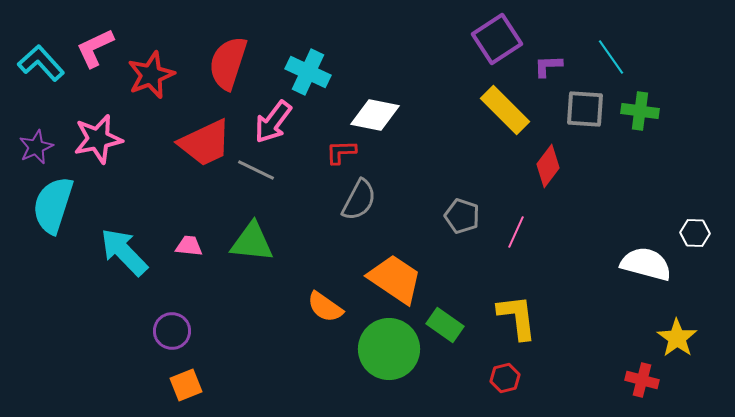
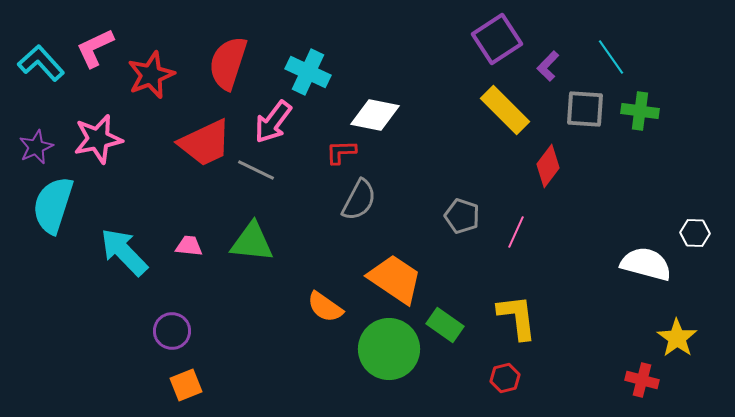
purple L-shape: rotated 44 degrees counterclockwise
